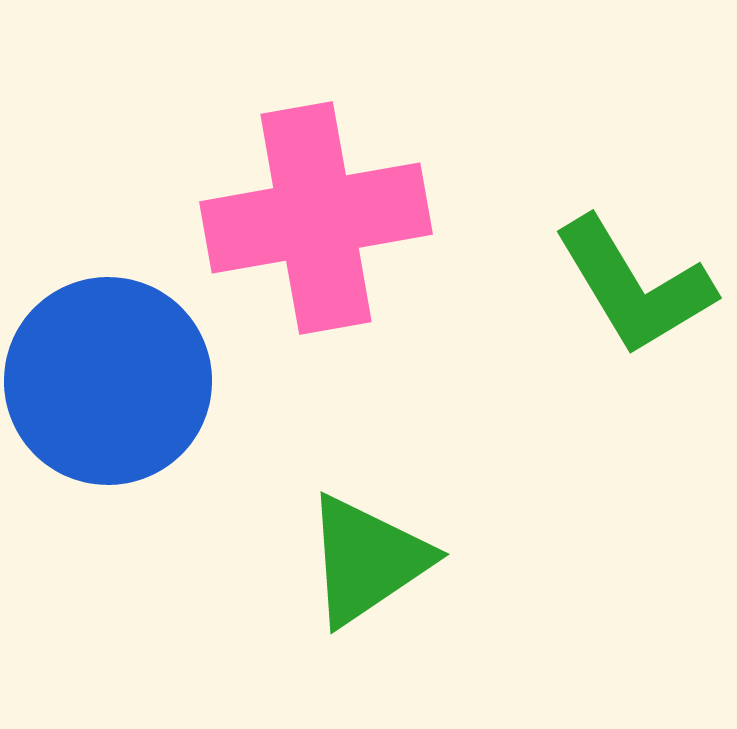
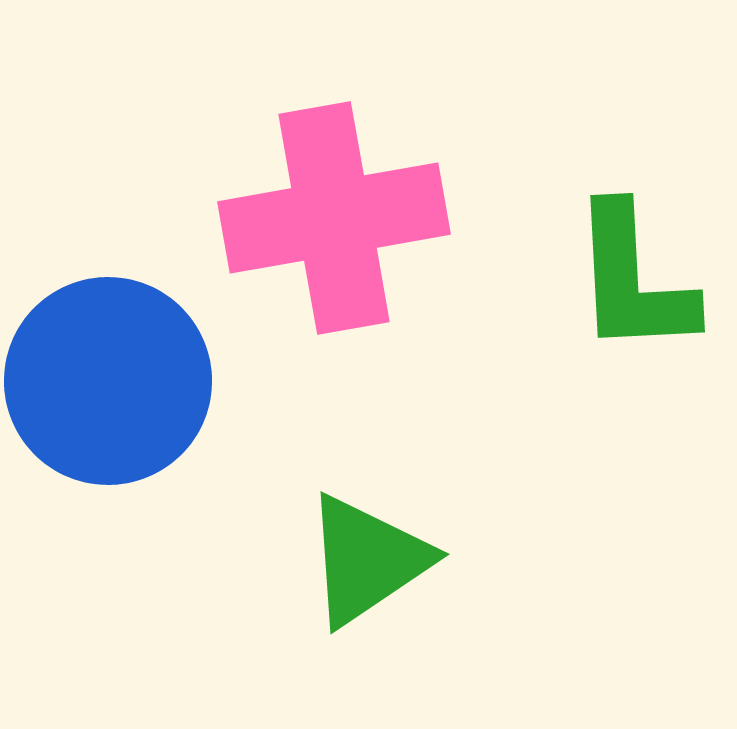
pink cross: moved 18 px right
green L-shape: moved 1 px left, 6 px up; rotated 28 degrees clockwise
